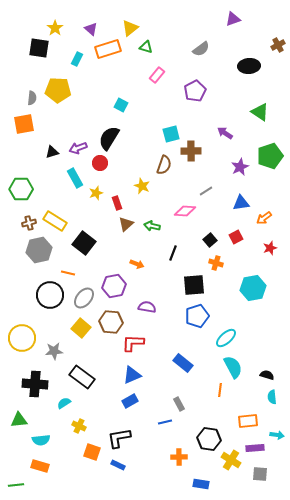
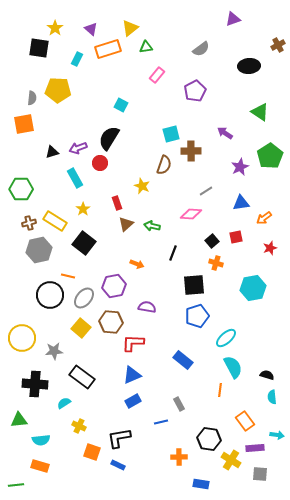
green triangle at (146, 47): rotated 24 degrees counterclockwise
green pentagon at (270, 156): rotated 15 degrees counterclockwise
yellow star at (96, 193): moved 13 px left, 16 px down; rotated 16 degrees counterclockwise
pink diamond at (185, 211): moved 6 px right, 3 px down
red square at (236, 237): rotated 16 degrees clockwise
black square at (210, 240): moved 2 px right, 1 px down
orange line at (68, 273): moved 3 px down
blue rectangle at (183, 363): moved 3 px up
blue rectangle at (130, 401): moved 3 px right
orange rectangle at (248, 421): moved 3 px left; rotated 60 degrees clockwise
blue line at (165, 422): moved 4 px left
